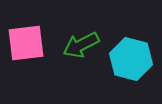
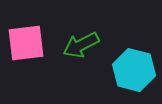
cyan hexagon: moved 3 px right, 11 px down
